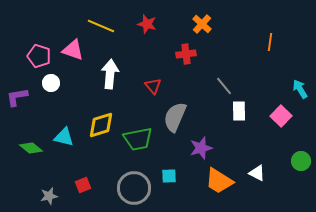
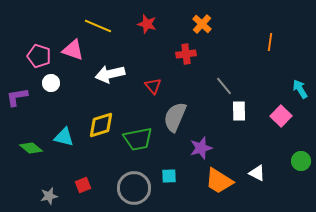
yellow line: moved 3 px left
white arrow: rotated 108 degrees counterclockwise
